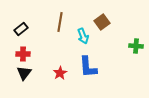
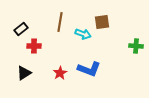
brown square: rotated 28 degrees clockwise
cyan arrow: moved 2 px up; rotated 49 degrees counterclockwise
red cross: moved 11 px right, 8 px up
blue L-shape: moved 1 px right, 2 px down; rotated 65 degrees counterclockwise
black triangle: rotated 21 degrees clockwise
